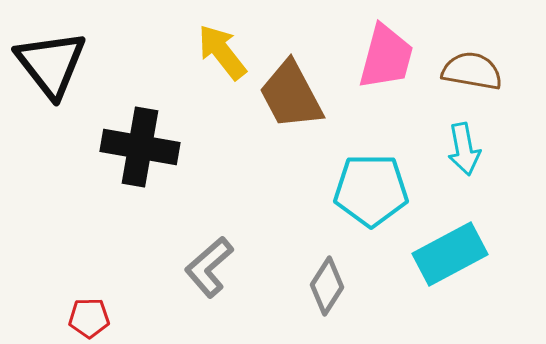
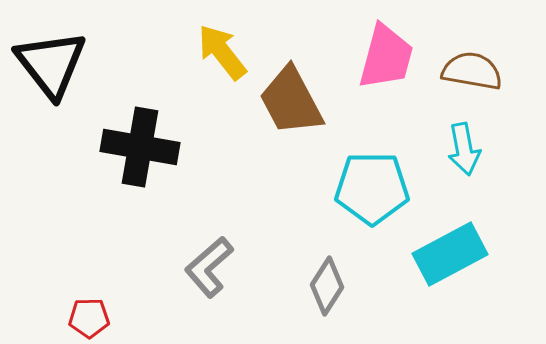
brown trapezoid: moved 6 px down
cyan pentagon: moved 1 px right, 2 px up
